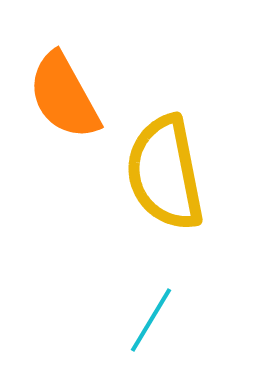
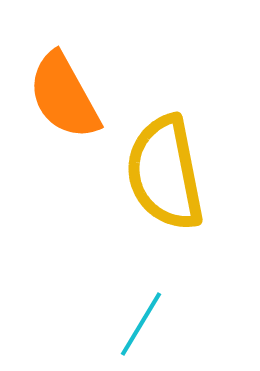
cyan line: moved 10 px left, 4 px down
